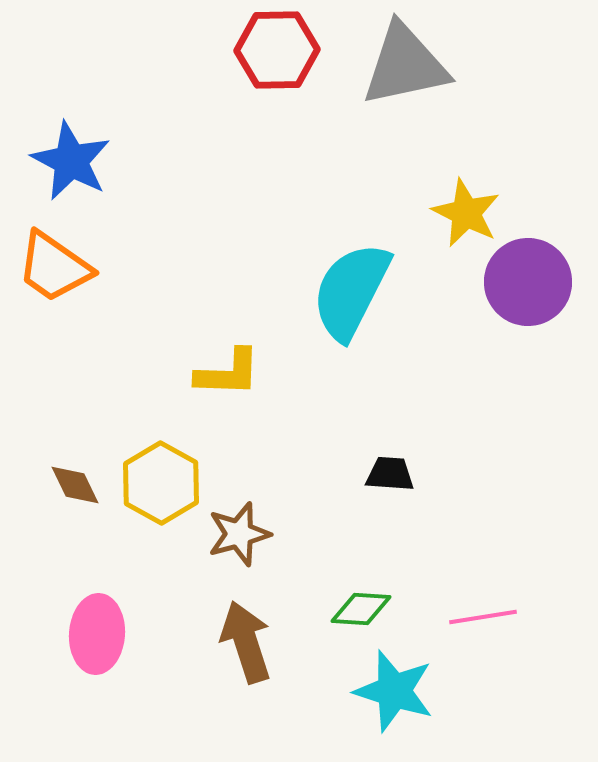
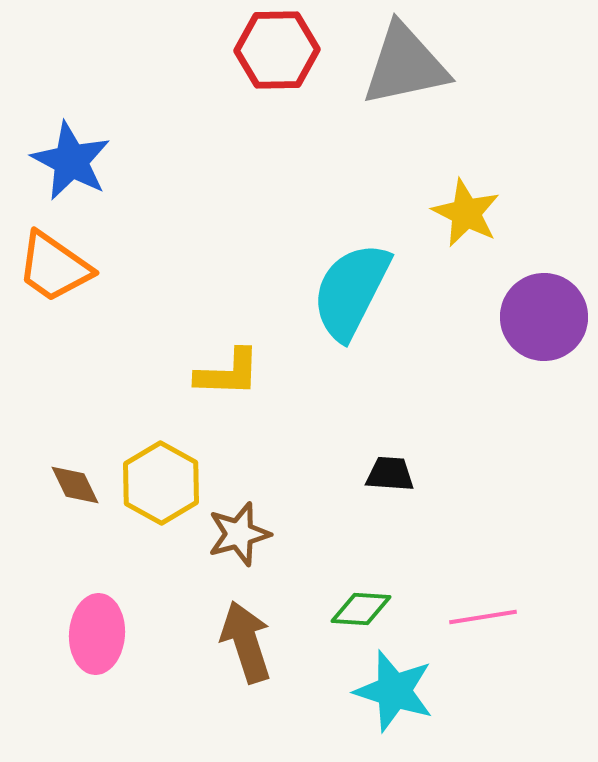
purple circle: moved 16 px right, 35 px down
